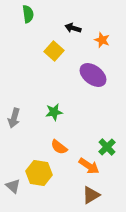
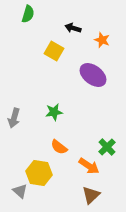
green semicircle: rotated 24 degrees clockwise
yellow square: rotated 12 degrees counterclockwise
gray triangle: moved 7 px right, 5 px down
brown triangle: rotated 12 degrees counterclockwise
